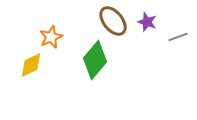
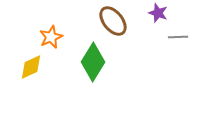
purple star: moved 11 px right, 9 px up
gray line: rotated 18 degrees clockwise
green diamond: moved 2 px left, 2 px down; rotated 9 degrees counterclockwise
yellow diamond: moved 2 px down
